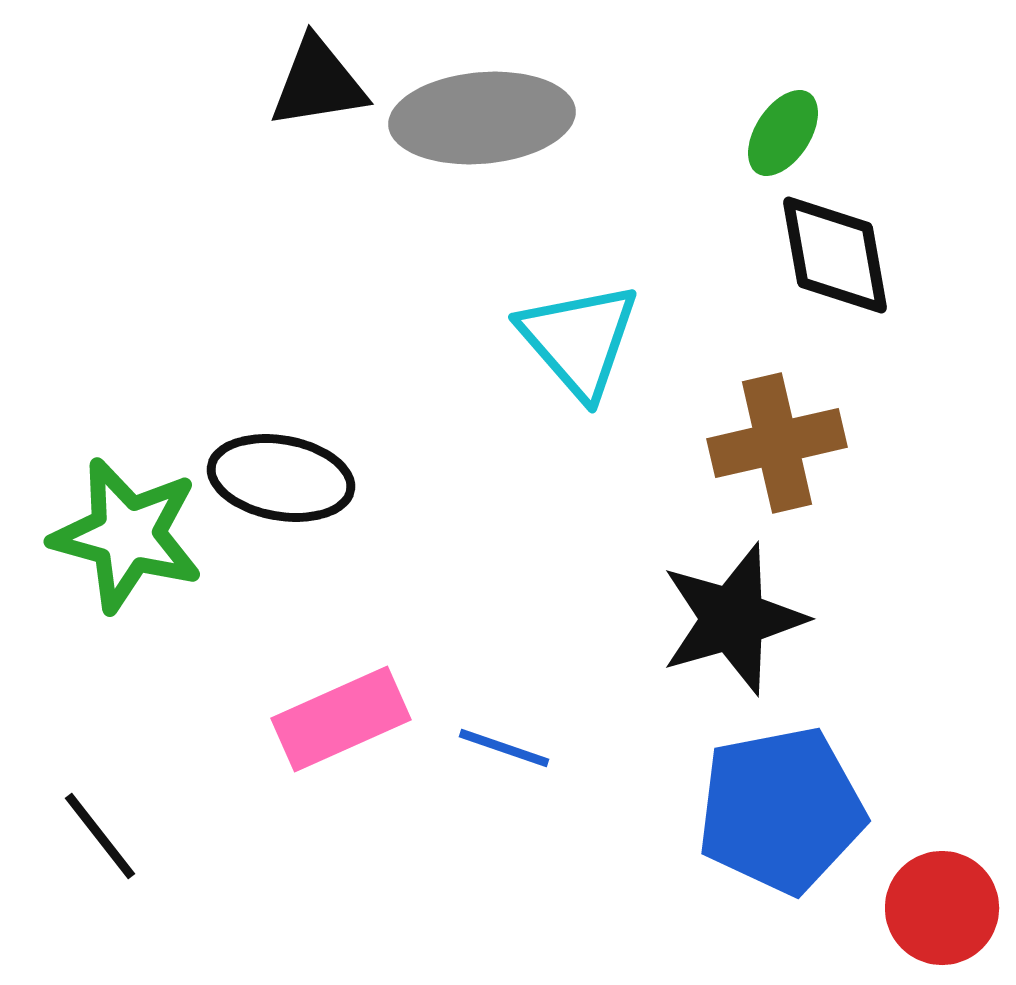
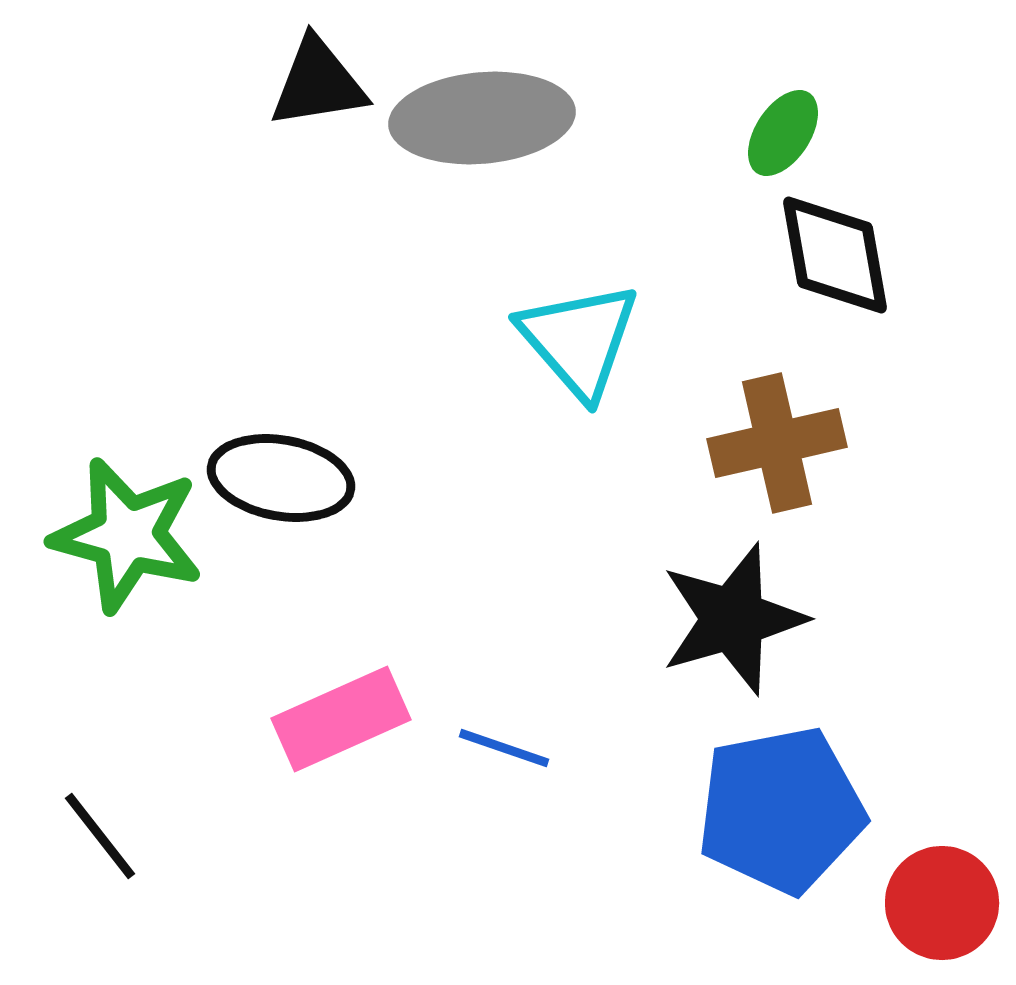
red circle: moved 5 px up
